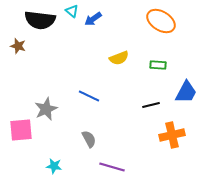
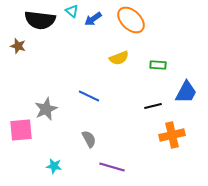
orange ellipse: moved 30 px left, 1 px up; rotated 12 degrees clockwise
black line: moved 2 px right, 1 px down
